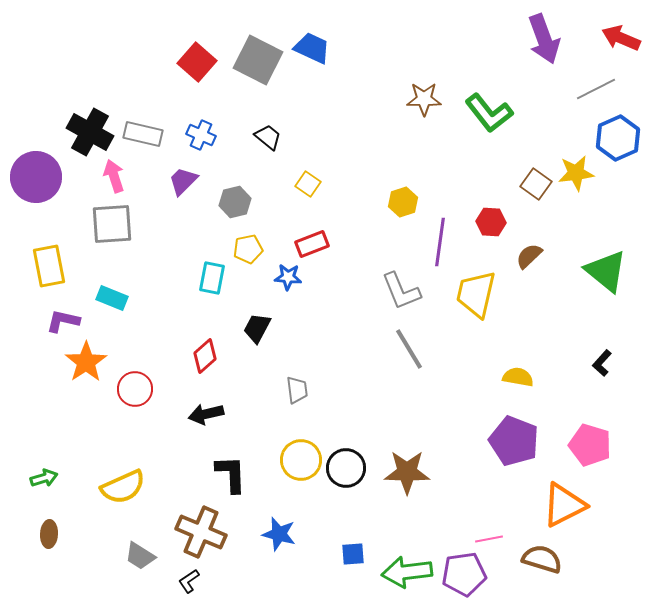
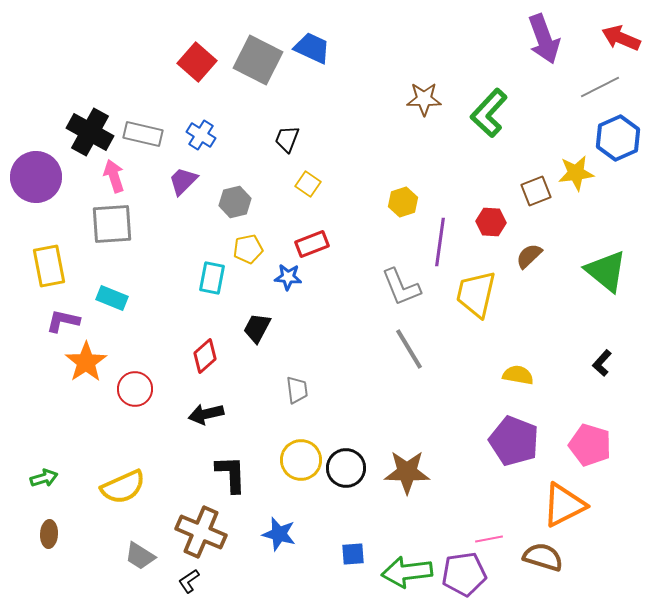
gray line at (596, 89): moved 4 px right, 2 px up
green L-shape at (489, 113): rotated 81 degrees clockwise
blue cross at (201, 135): rotated 8 degrees clockwise
black trapezoid at (268, 137): moved 19 px right, 2 px down; rotated 108 degrees counterclockwise
brown square at (536, 184): moved 7 px down; rotated 32 degrees clockwise
gray L-shape at (401, 291): moved 4 px up
yellow semicircle at (518, 377): moved 2 px up
brown semicircle at (542, 559): moved 1 px right, 2 px up
